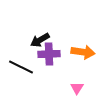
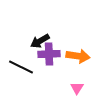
black arrow: moved 1 px down
orange arrow: moved 5 px left, 4 px down
